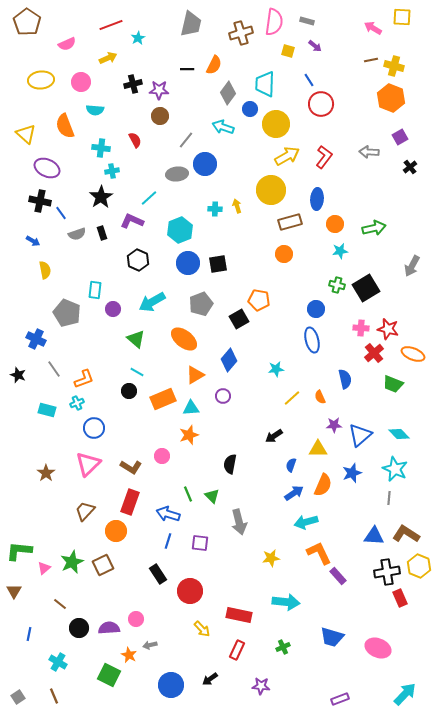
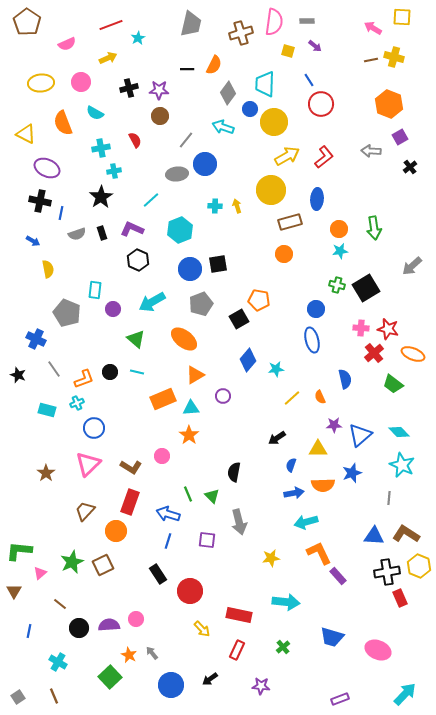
gray rectangle at (307, 21): rotated 16 degrees counterclockwise
yellow cross at (394, 66): moved 9 px up
yellow ellipse at (41, 80): moved 3 px down
black cross at (133, 84): moved 4 px left, 4 px down
orange hexagon at (391, 98): moved 2 px left, 6 px down
cyan semicircle at (95, 110): moved 3 px down; rotated 24 degrees clockwise
yellow circle at (276, 124): moved 2 px left, 2 px up
orange semicircle at (65, 126): moved 2 px left, 3 px up
yellow triangle at (26, 134): rotated 15 degrees counterclockwise
cyan cross at (101, 148): rotated 18 degrees counterclockwise
gray arrow at (369, 152): moved 2 px right, 1 px up
red L-shape at (324, 157): rotated 15 degrees clockwise
cyan cross at (112, 171): moved 2 px right
cyan line at (149, 198): moved 2 px right, 2 px down
cyan cross at (215, 209): moved 3 px up
blue line at (61, 213): rotated 48 degrees clockwise
purple L-shape at (132, 221): moved 8 px down
orange circle at (335, 224): moved 4 px right, 5 px down
green arrow at (374, 228): rotated 95 degrees clockwise
blue circle at (188, 263): moved 2 px right, 6 px down
gray arrow at (412, 266): rotated 20 degrees clockwise
yellow semicircle at (45, 270): moved 3 px right, 1 px up
blue diamond at (229, 360): moved 19 px right
cyan line at (137, 372): rotated 16 degrees counterclockwise
green trapezoid at (393, 384): rotated 15 degrees clockwise
black circle at (129, 391): moved 19 px left, 19 px up
cyan diamond at (399, 434): moved 2 px up
orange star at (189, 435): rotated 18 degrees counterclockwise
black arrow at (274, 436): moved 3 px right, 2 px down
black semicircle at (230, 464): moved 4 px right, 8 px down
cyan star at (395, 469): moved 7 px right, 4 px up
orange semicircle at (323, 485): rotated 65 degrees clockwise
blue arrow at (294, 493): rotated 24 degrees clockwise
purple square at (200, 543): moved 7 px right, 3 px up
pink triangle at (44, 568): moved 4 px left, 5 px down
purple semicircle at (109, 628): moved 3 px up
blue line at (29, 634): moved 3 px up
gray arrow at (150, 645): moved 2 px right, 8 px down; rotated 64 degrees clockwise
green cross at (283, 647): rotated 16 degrees counterclockwise
pink ellipse at (378, 648): moved 2 px down
green square at (109, 675): moved 1 px right, 2 px down; rotated 20 degrees clockwise
